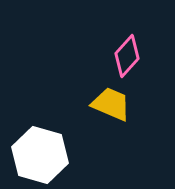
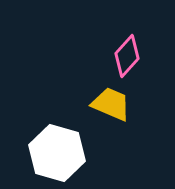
white hexagon: moved 17 px right, 2 px up
